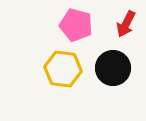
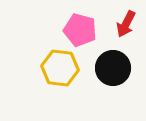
pink pentagon: moved 4 px right, 5 px down
yellow hexagon: moved 3 px left, 1 px up
